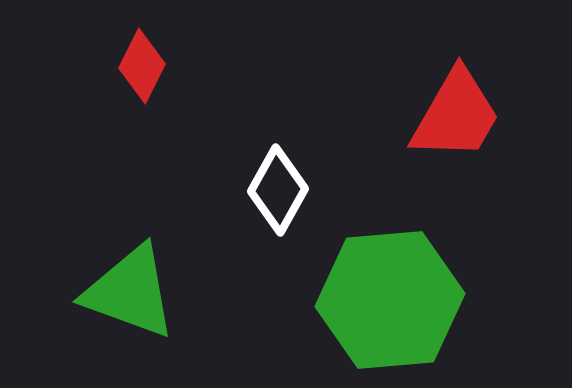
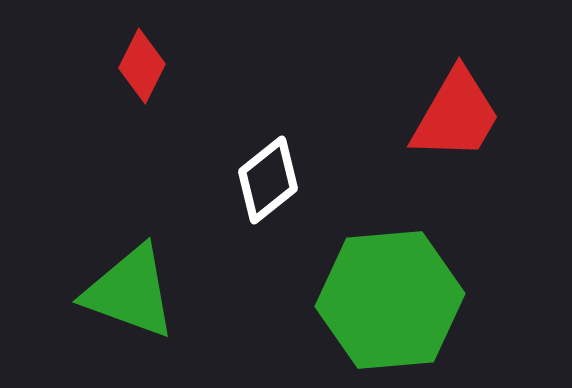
white diamond: moved 10 px left, 10 px up; rotated 22 degrees clockwise
